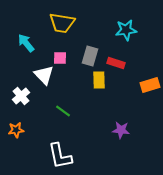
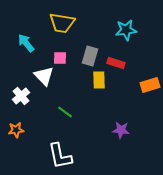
white triangle: moved 1 px down
green line: moved 2 px right, 1 px down
